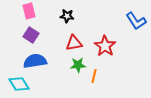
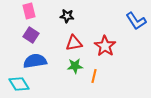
green star: moved 3 px left, 1 px down
